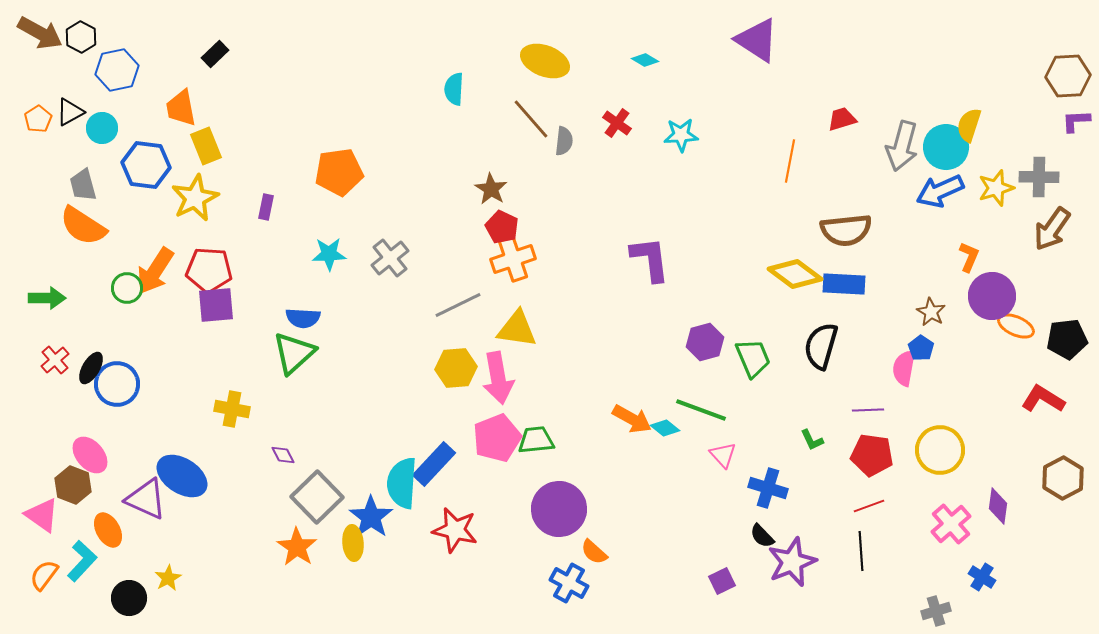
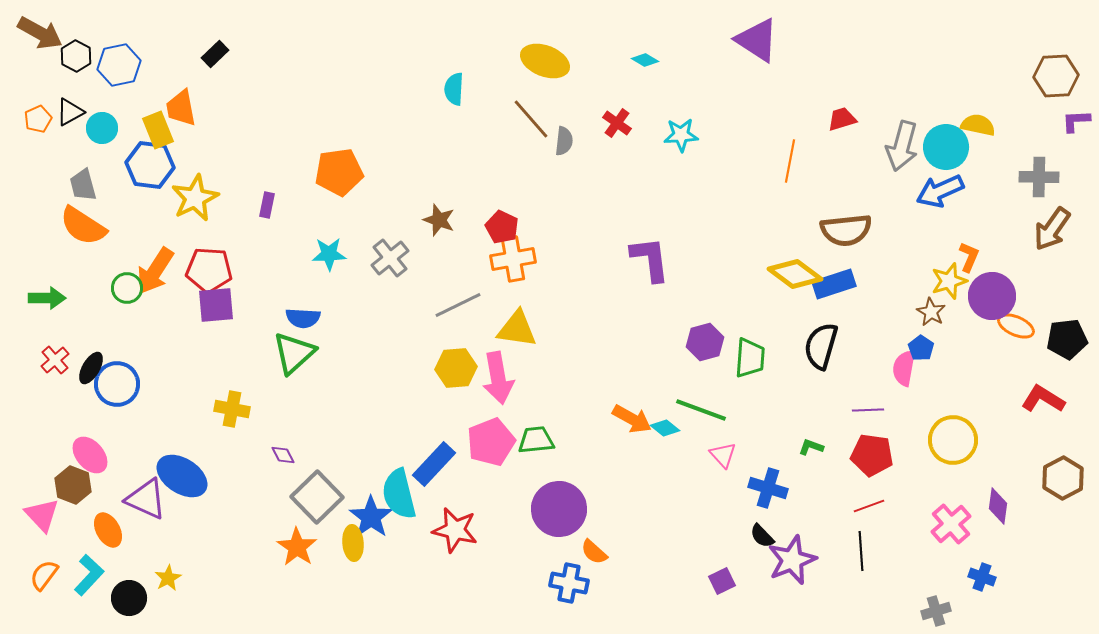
black hexagon at (81, 37): moved 5 px left, 19 px down
blue hexagon at (117, 70): moved 2 px right, 5 px up
brown hexagon at (1068, 76): moved 12 px left
orange pentagon at (38, 119): rotated 8 degrees clockwise
yellow semicircle at (969, 125): moved 9 px right; rotated 84 degrees clockwise
yellow rectangle at (206, 146): moved 48 px left, 16 px up
blue hexagon at (146, 165): moved 4 px right
yellow star at (996, 188): moved 47 px left, 93 px down
brown star at (491, 189): moved 52 px left, 31 px down; rotated 12 degrees counterclockwise
purple rectangle at (266, 207): moved 1 px right, 2 px up
orange cross at (513, 259): rotated 9 degrees clockwise
blue rectangle at (844, 284): moved 10 px left; rotated 21 degrees counterclockwise
green trapezoid at (753, 358): moved 3 px left; rotated 27 degrees clockwise
pink pentagon at (497, 438): moved 6 px left, 4 px down
green L-shape at (812, 440): moved 1 px left, 7 px down; rotated 135 degrees clockwise
yellow circle at (940, 450): moved 13 px right, 10 px up
cyan semicircle at (402, 483): moved 3 px left, 11 px down; rotated 18 degrees counterclockwise
pink triangle at (42, 515): rotated 12 degrees clockwise
cyan L-shape at (82, 561): moved 7 px right, 14 px down
purple star at (792, 562): moved 2 px up
blue cross at (982, 577): rotated 12 degrees counterclockwise
blue cross at (569, 583): rotated 18 degrees counterclockwise
